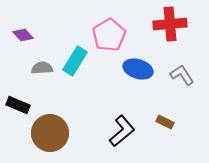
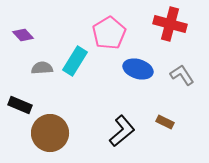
red cross: rotated 20 degrees clockwise
pink pentagon: moved 2 px up
black rectangle: moved 2 px right
